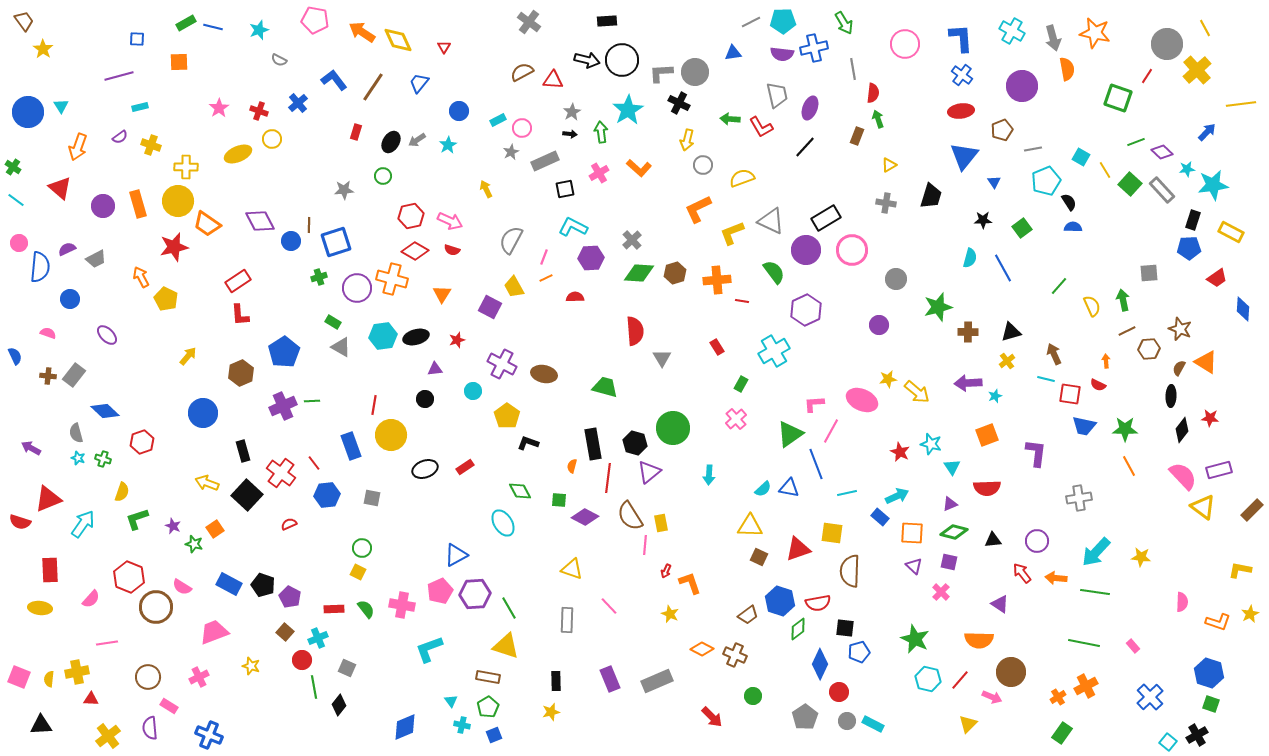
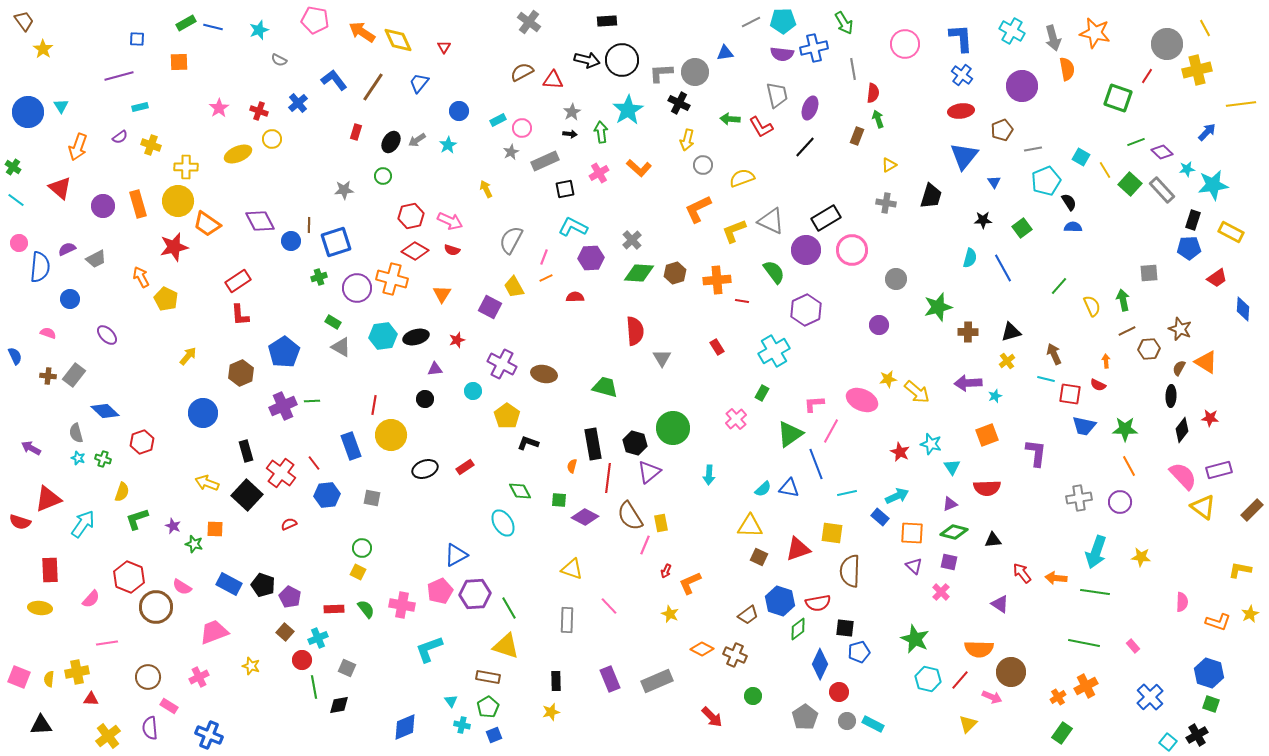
blue triangle at (733, 53): moved 8 px left
yellow cross at (1197, 70): rotated 28 degrees clockwise
yellow L-shape at (732, 233): moved 2 px right, 2 px up
green rectangle at (741, 384): moved 21 px right, 9 px down
black rectangle at (243, 451): moved 3 px right
orange square at (215, 529): rotated 36 degrees clockwise
purple circle at (1037, 541): moved 83 px right, 39 px up
pink line at (645, 545): rotated 18 degrees clockwise
cyan arrow at (1096, 552): rotated 24 degrees counterclockwise
orange L-shape at (690, 583): rotated 95 degrees counterclockwise
orange semicircle at (979, 640): moved 9 px down
black diamond at (339, 705): rotated 40 degrees clockwise
